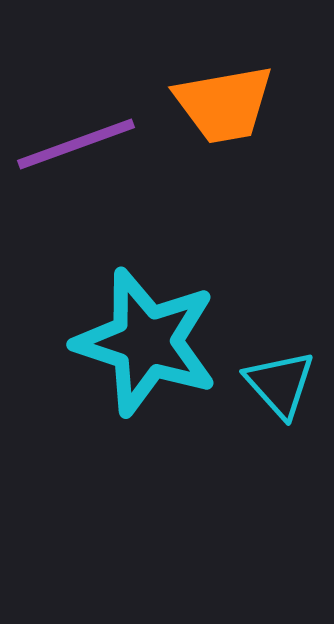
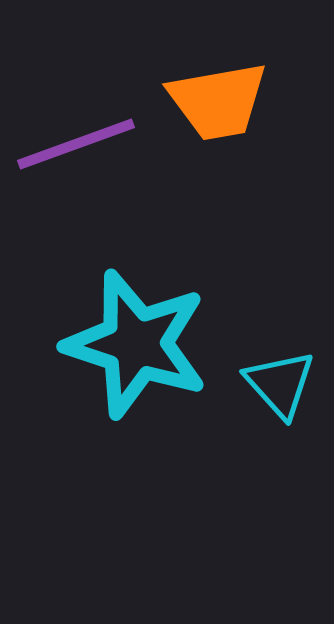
orange trapezoid: moved 6 px left, 3 px up
cyan star: moved 10 px left, 2 px down
